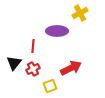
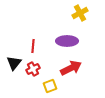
purple ellipse: moved 10 px right, 10 px down
